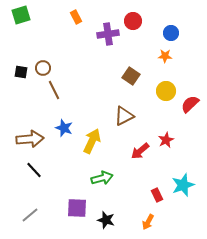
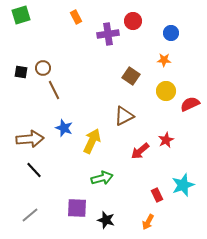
orange star: moved 1 px left, 4 px down
red semicircle: rotated 18 degrees clockwise
